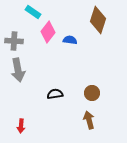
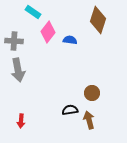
black semicircle: moved 15 px right, 16 px down
red arrow: moved 5 px up
